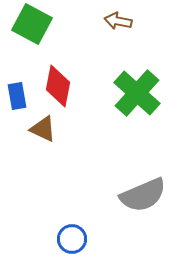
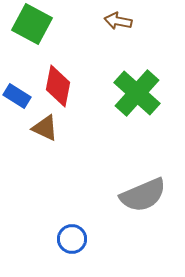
blue rectangle: rotated 48 degrees counterclockwise
brown triangle: moved 2 px right, 1 px up
